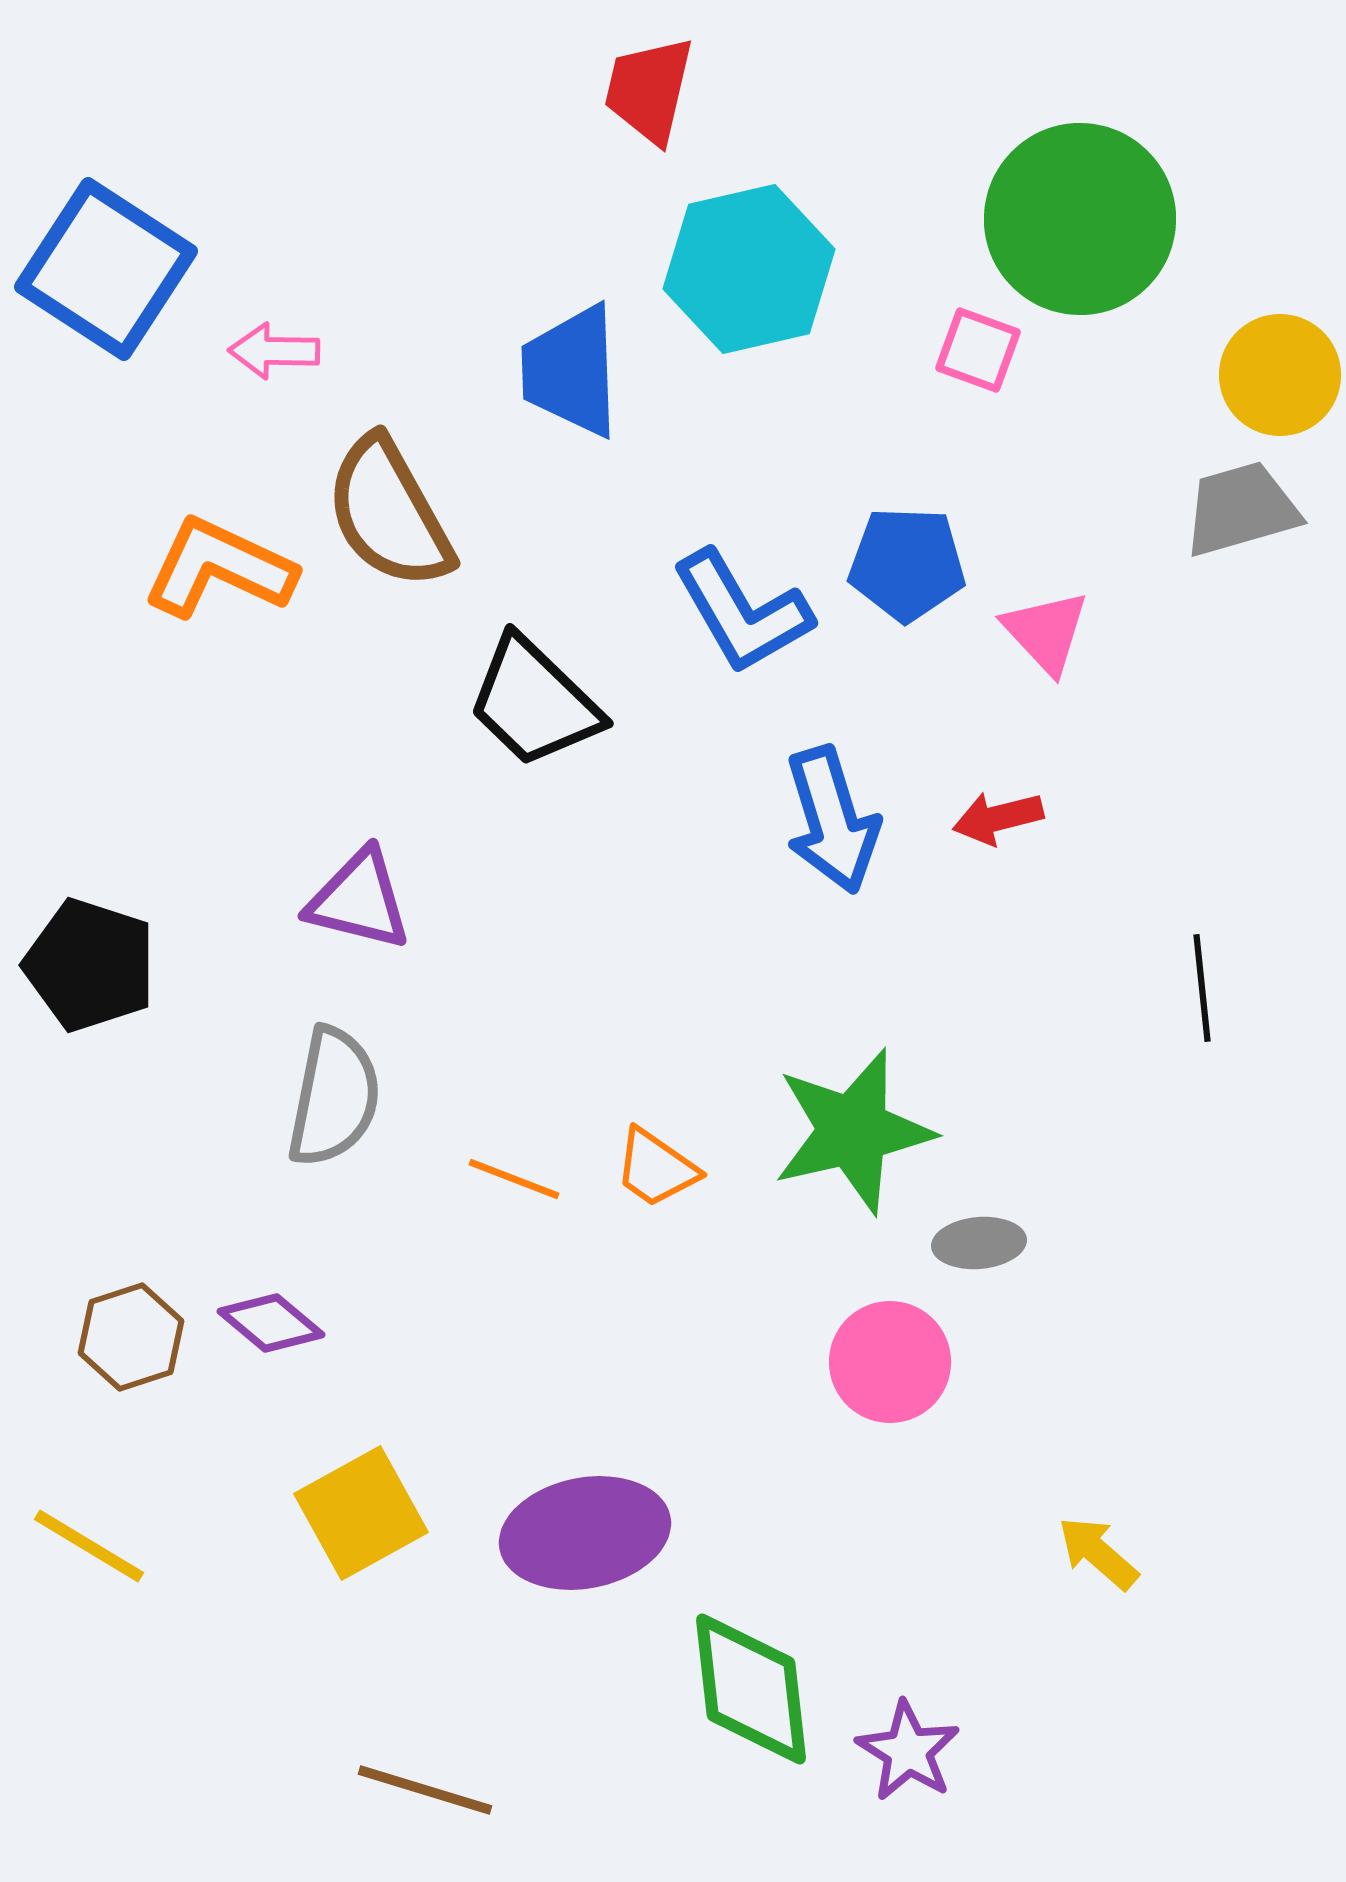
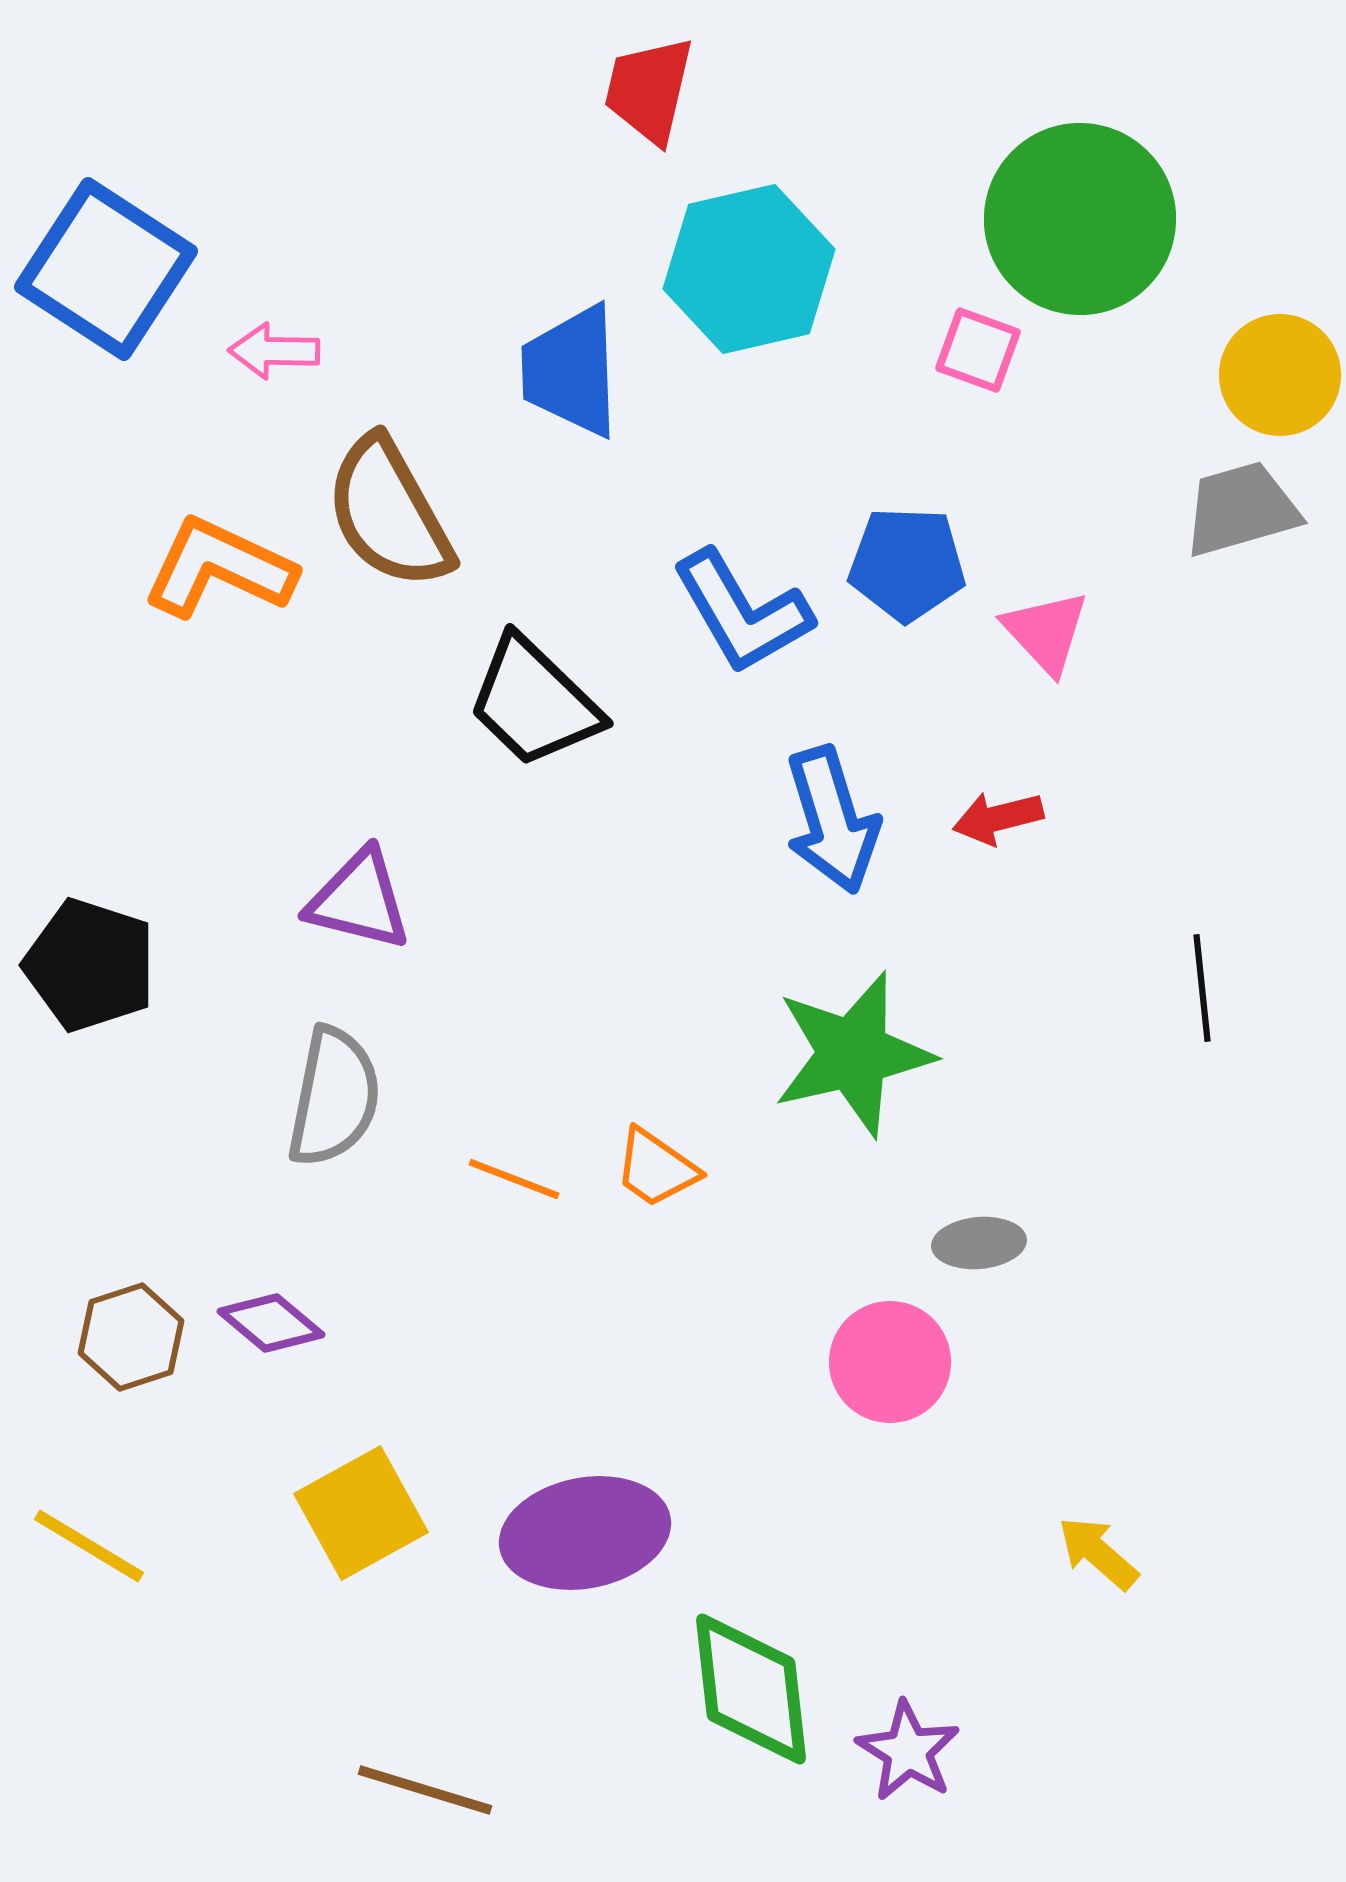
green star: moved 77 px up
